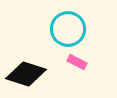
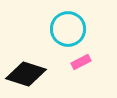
pink rectangle: moved 4 px right; rotated 54 degrees counterclockwise
